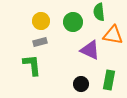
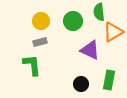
green circle: moved 1 px up
orange triangle: moved 3 px up; rotated 40 degrees counterclockwise
